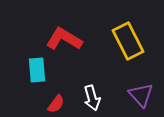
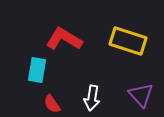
yellow rectangle: rotated 45 degrees counterclockwise
cyan rectangle: rotated 15 degrees clockwise
white arrow: rotated 25 degrees clockwise
red semicircle: moved 4 px left; rotated 108 degrees clockwise
